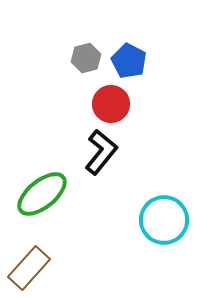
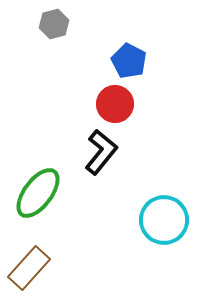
gray hexagon: moved 32 px left, 34 px up
red circle: moved 4 px right
green ellipse: moved 4 px left, 1 px up; rotated 14 degrees counterclockwise
